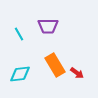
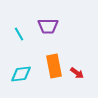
orange rectangle: moved 1 px left, 1 px down; rotated 20 degrees clockwise
cyan diamond: moved 1 px right
